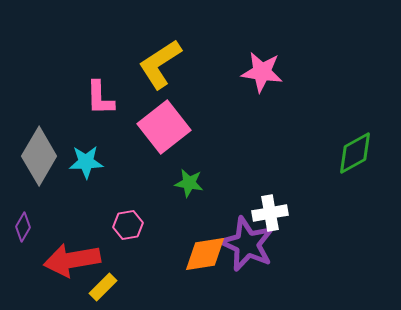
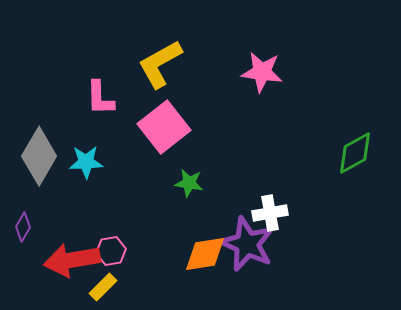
yellow L-shape: rotated 4 degrees clockwise
pink hexagon: moved 17 px left, 26 px down
